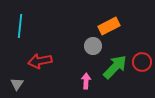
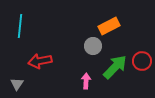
red circle: moved 1 px up
